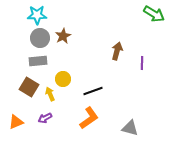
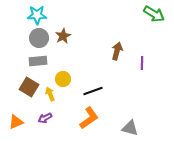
gray circle: moved 1 px left
